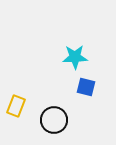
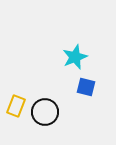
cyan star: rotated 20 degrees counterclockwise
black circle: moved 9 px left, 8 px up
